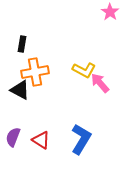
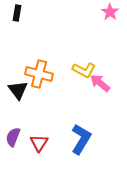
black rectangle: moved 5 px left, 31 px up
orange cross: moved 4 px right, 2 px down; rotated 24 degrees clockwise
pink arrow: rotated 10 degrees counterclockwise
black triangle: moved 2 px left; rotated 25 degrees clockwise
red triangle: moved 2 px left, 3 px down; rotated 30 degrees clockwise
